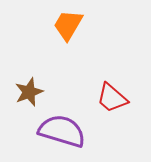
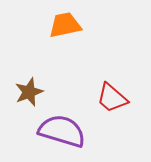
orange trapezoid: moved 3 px left; rotated 48 degrees clockwise
